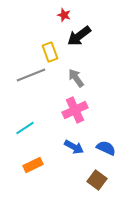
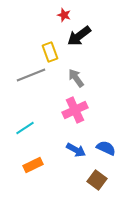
blue arrow: moved 2 px right, 3 px down
